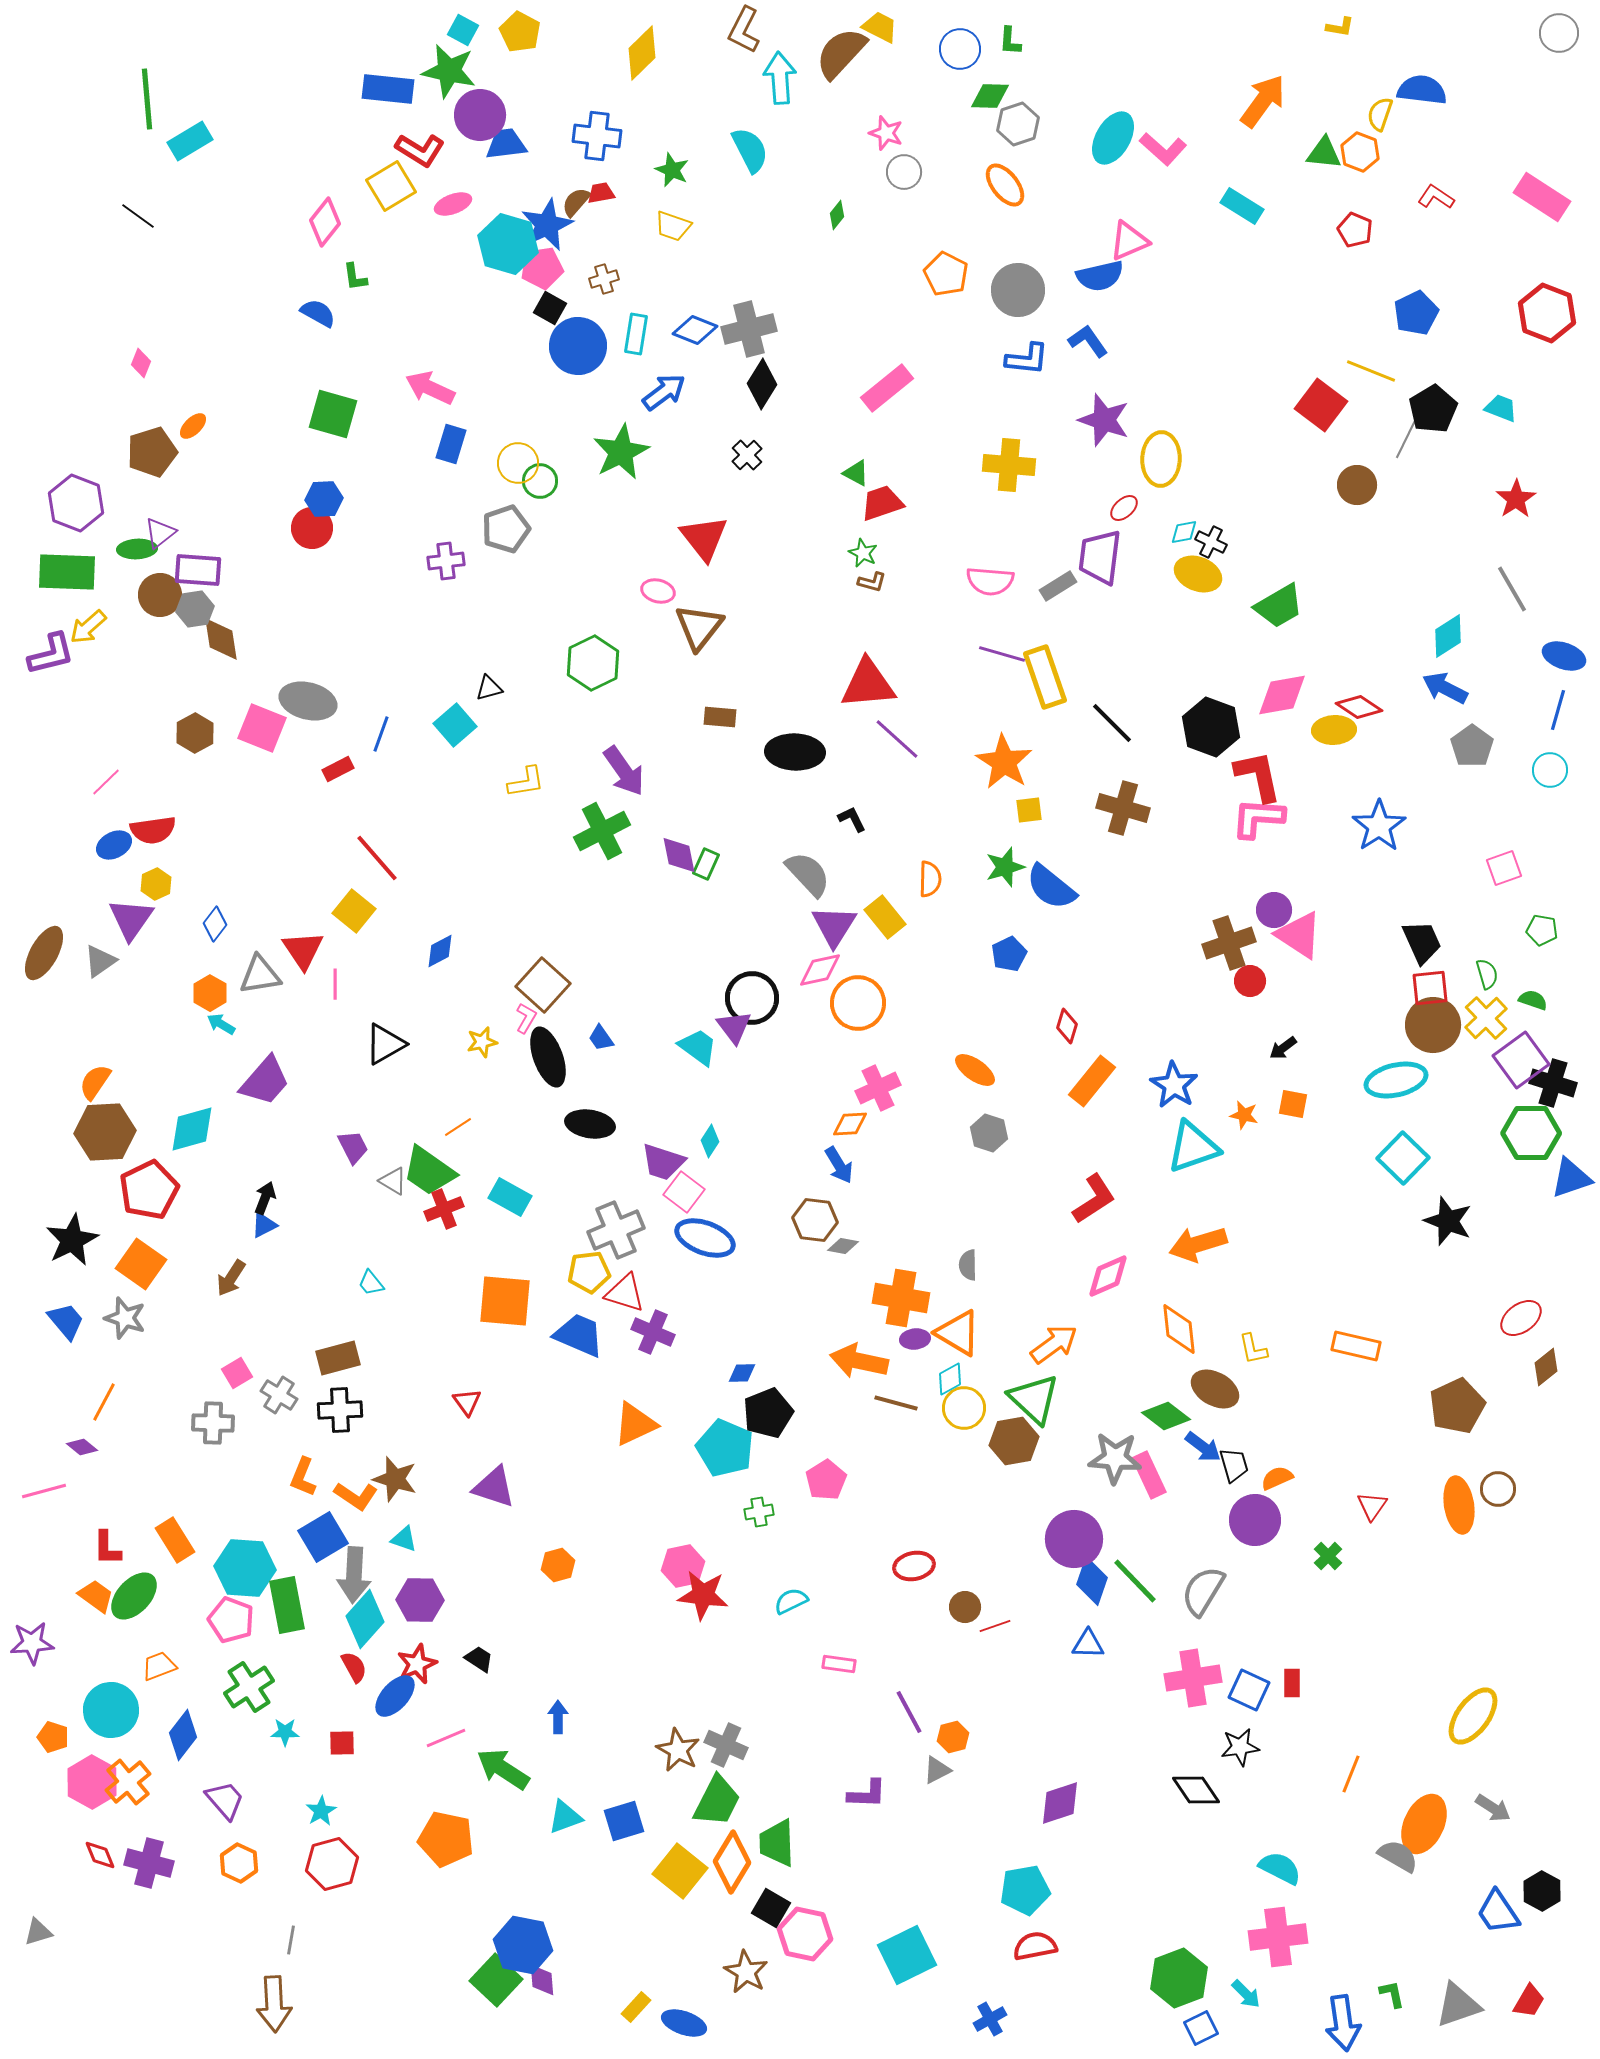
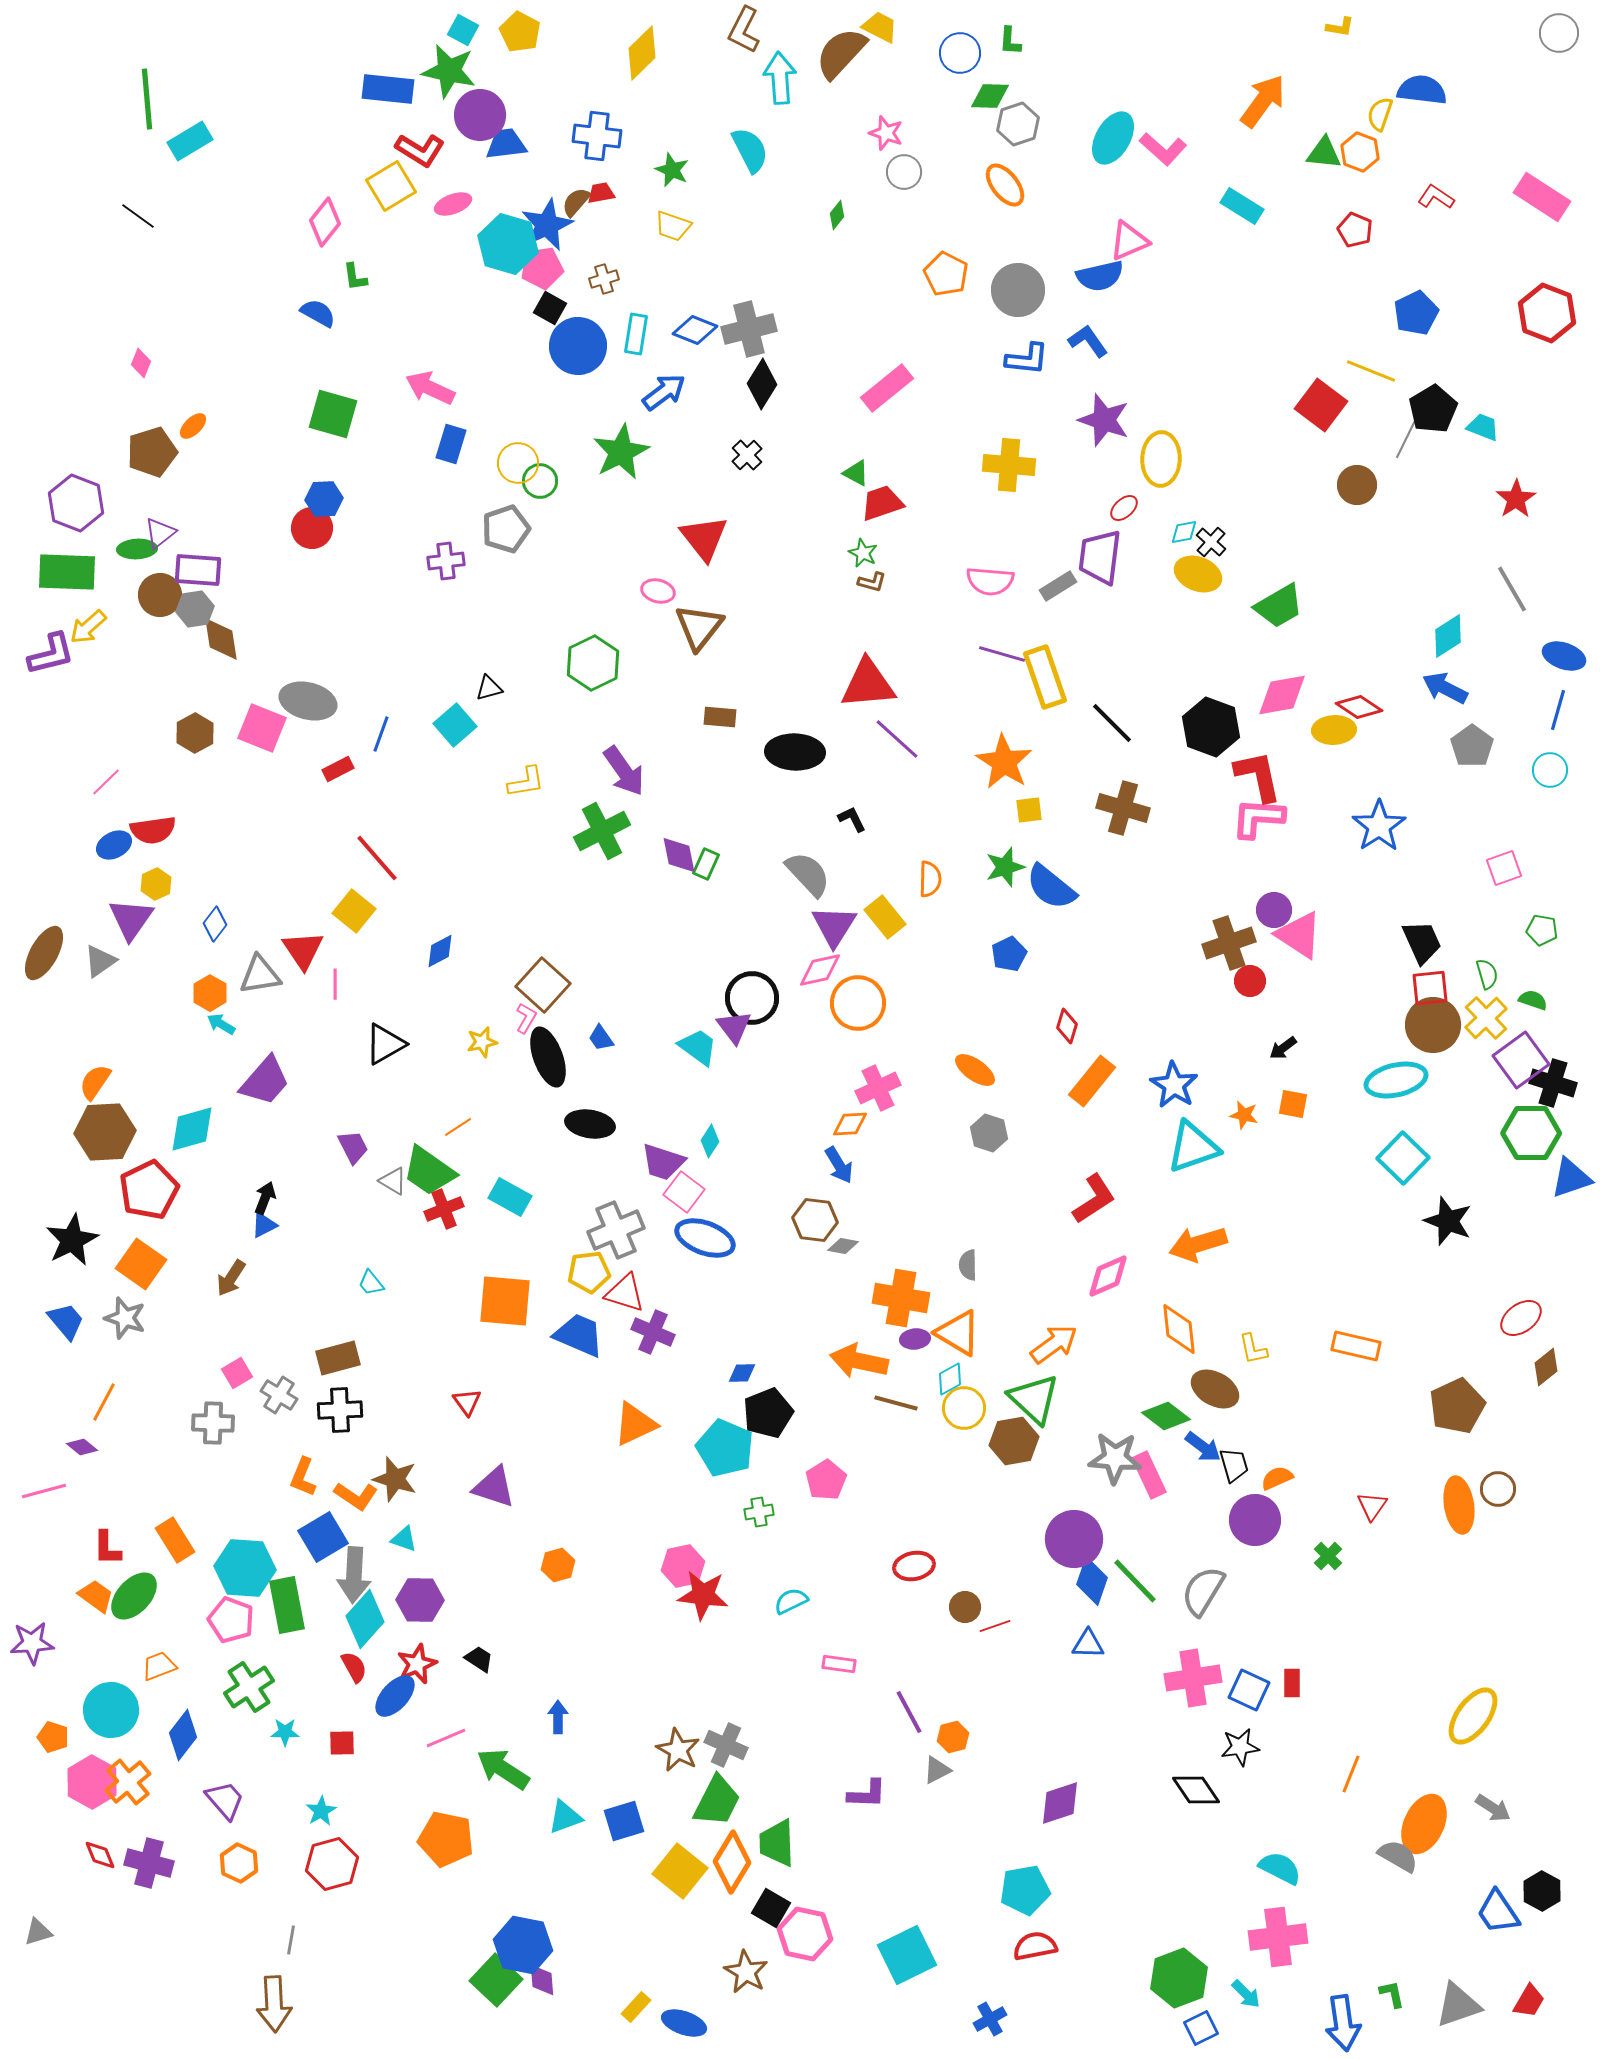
blue circle at (960, 49): moved 4 px down
cyan trapezoid at (1501, 408): moved 18 px left, 19 px down
black cross at (1211, 542): rotated 16 degrees clockwise
